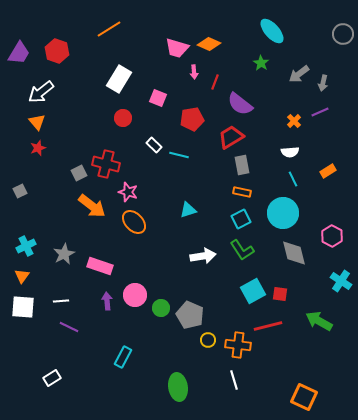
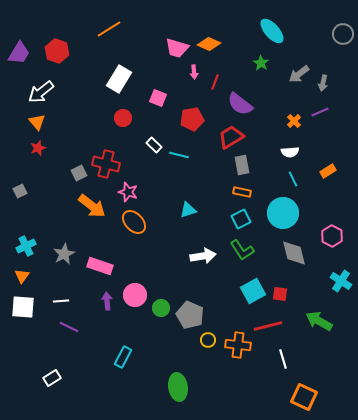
white line at (234, 380): moved 49 px right, 21 px up
